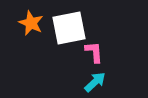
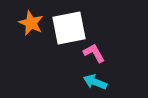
pink L-shape: moved 1 px down; rotated 25 degrees counterclockwise
cyan arrow: rotated 115 degrees counterclockwise
